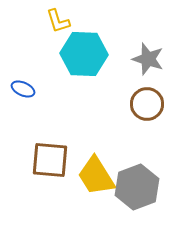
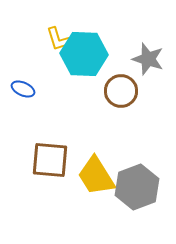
yellow L-shape: moved 18 px down
brown circle: moved 26 px left, 13 px up
